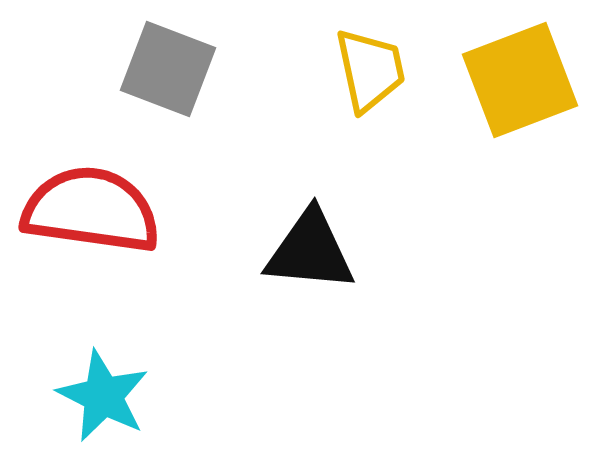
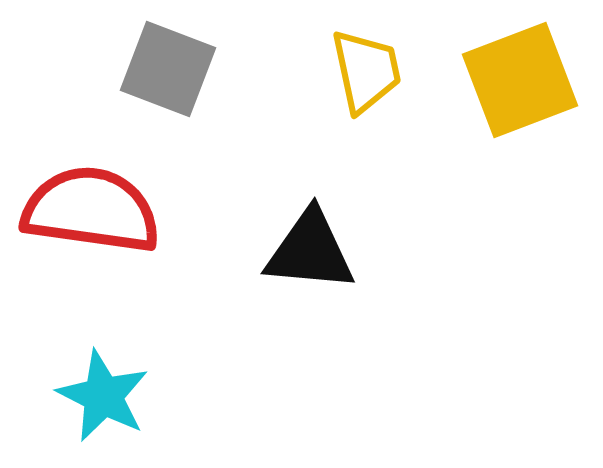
yellow trapezoid: moved 4 px left, 1 px down
